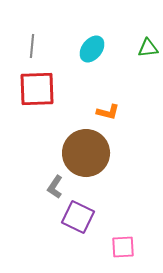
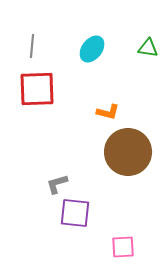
green triangle: rotated 15 degrees clockwise
brown circle: moved 42 px right, 1 px up
gray L-shape: moved 2 px right, 3 px up; rotated 40 degrees clockwise
purple square: moved 3 px left, 4 px up; rotated 20 degrees counterclockwise
